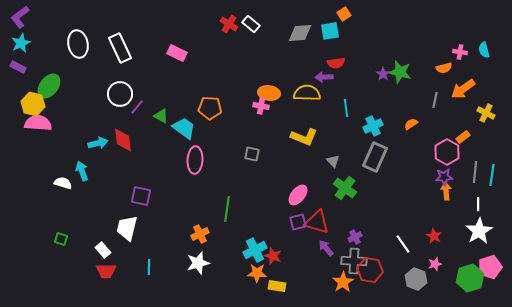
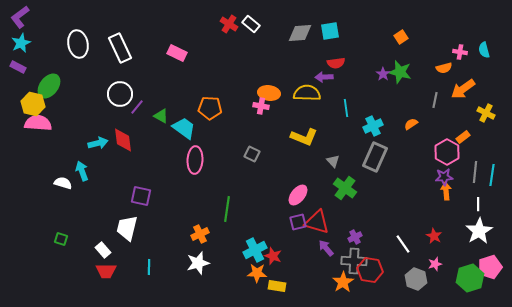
orange square at (344, 14): moved 57 px right, 23 px down
gray square at (252, 154): rotated 14 degrees clockwise
